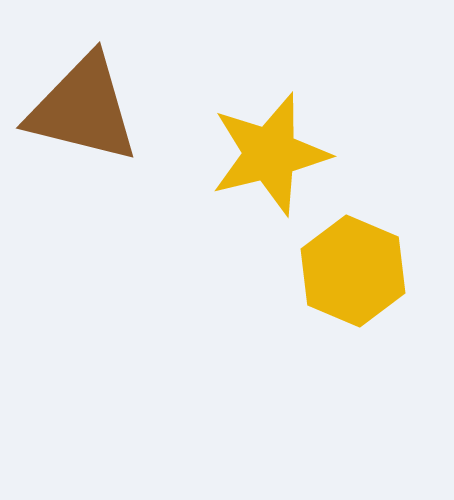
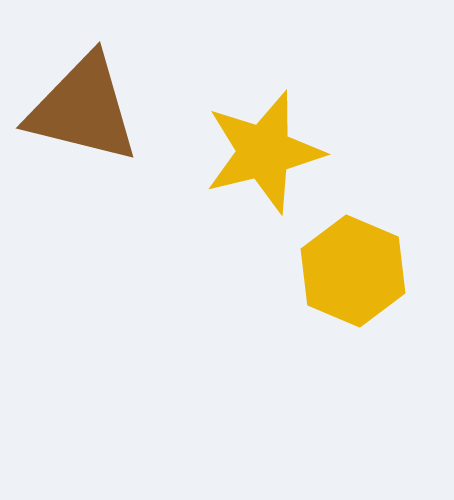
yellow star: moved 6 px left, 2 px up
